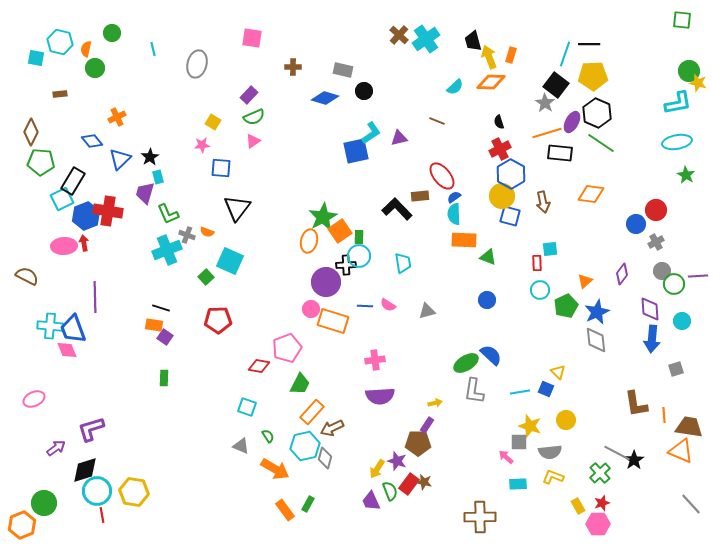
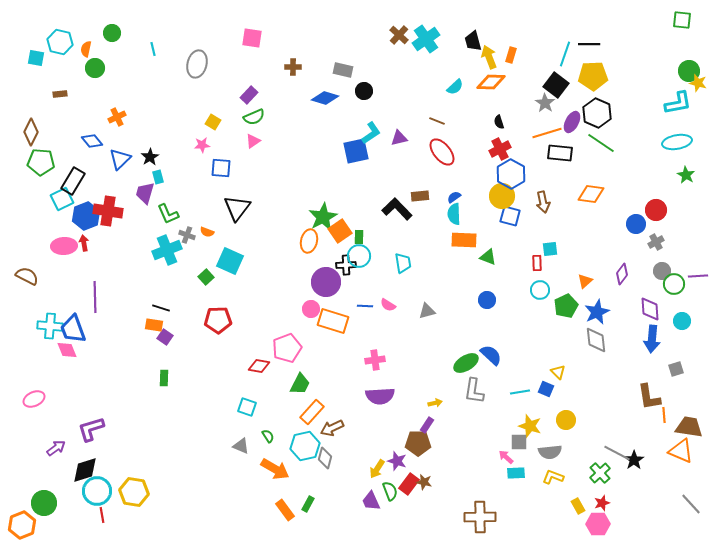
red ellipse at (442, 176): moved 24 px up
brown L-shape at (636, 404): moved 13 px right, 7 px up
cyan rectangle at (518, 484): moved 2 px left, 11 px up
